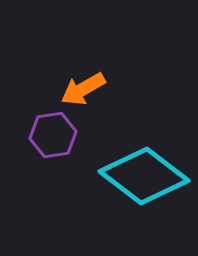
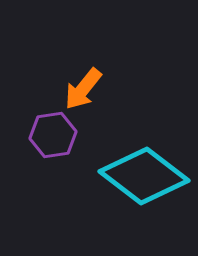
orange arrow: rotated 21 degrees counterclockwise
